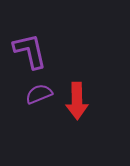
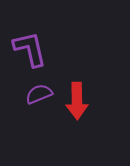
purple L-shape: moved 2 px up
